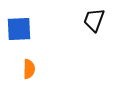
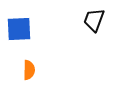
orange semicircle: moved 1 px down
